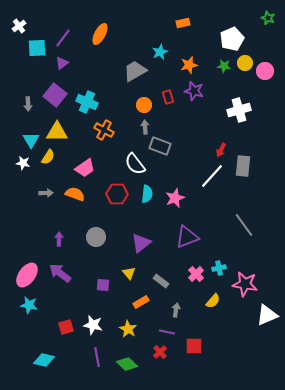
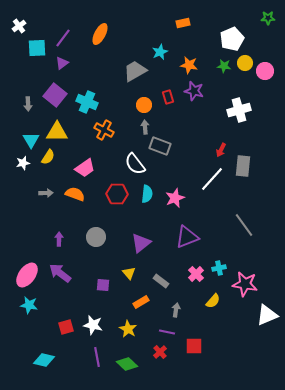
green star at (268, 18): rotated 24 degrees counterclockwise
orange star at (189, 65): rotated 24 degrees clockwise
white star at (23, 163): rotated 24 degrees counterclockwise
white line at (212, 176): moved 3 px down
